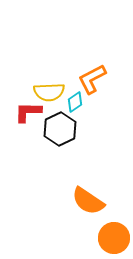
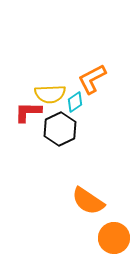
yellow semicircle: moved 1 px right, 2 px down
